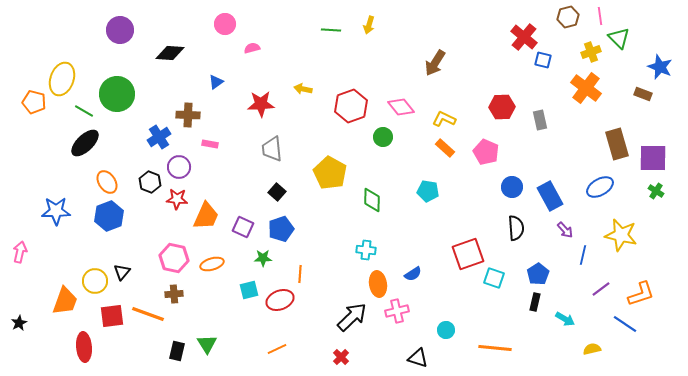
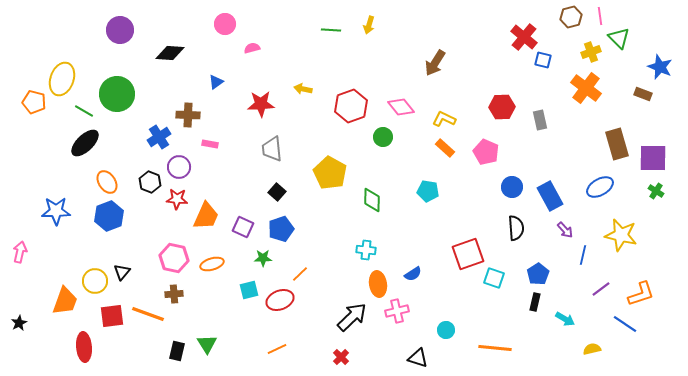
brown hexagon at (568, 17): moved 3 px right
orange line at (300, 274): rotated 42 degrees clockwise
